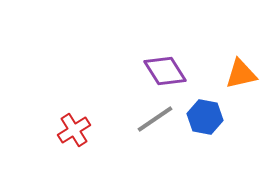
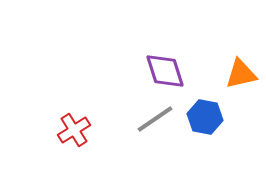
purple diamond: rotated 15 degrees clockwise
